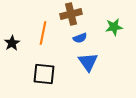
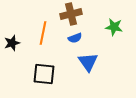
green star: rotated 18 degrees clockwise
blue semicircle: moved 5 px left
black star: rotated 14 degrees clockwise
